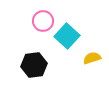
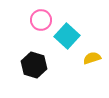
pink circle: moved 2 px left, 1 px up
black hexagon: rotated 25 degrees clockwise
